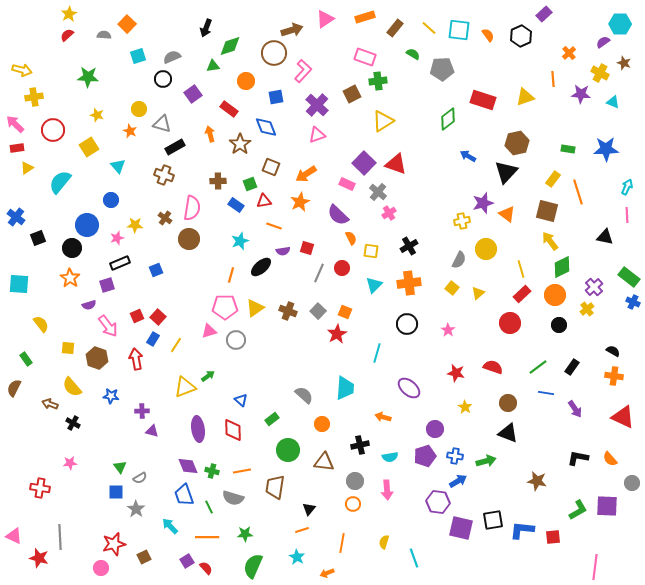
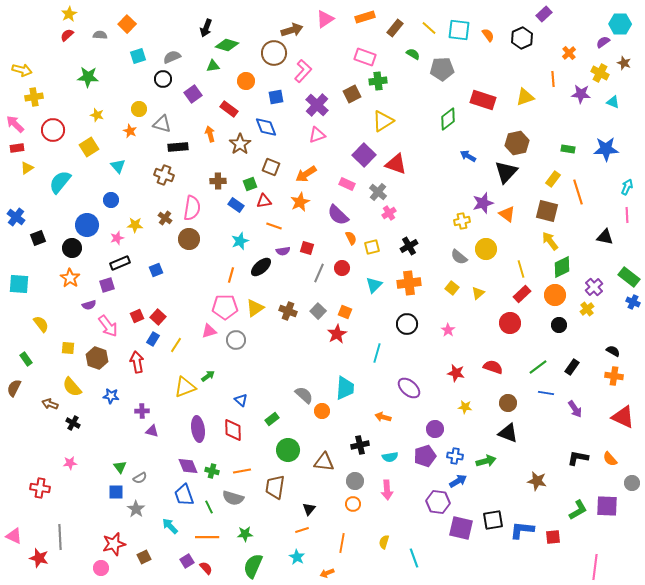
gray semicircle at (104, 35): moved 4 px left
black hexagon at (521, 36): moved 1 px right, 2 px down
green diamond at (230, 46): moved 3 px left, 1 px up; rotated 35 degrees clockwise
black rectangle at (175, 147): moved 3 px right; rotated 24 degrees clockwise
purple square at (364, 163): moved 8 px up
yellow square at (371, 251): moved 1 px right, 4 px up; rotated 21 degrees counterclockwise
gray semicircle at (459, 260): moved 3 px up; rotated 102 degrees clockwise
red arrow at (136, 359): moved 1 px right, 3 px down
yellow star at (465, 407): rotated 24 degrees counterclockwise
orange circle at (322, 424): moved 13 px up
